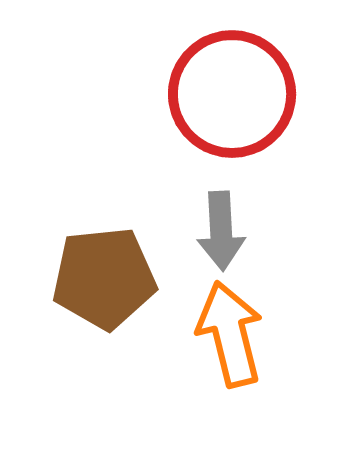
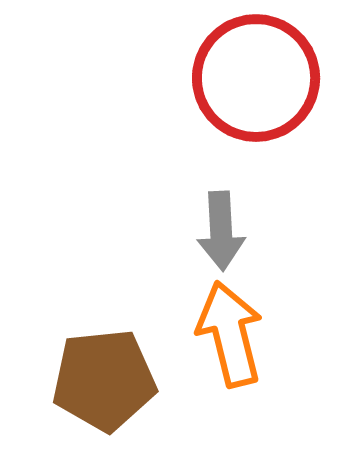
red circle: moved 24 px right, 16 px up
brown pentagon: moved 102 px down
